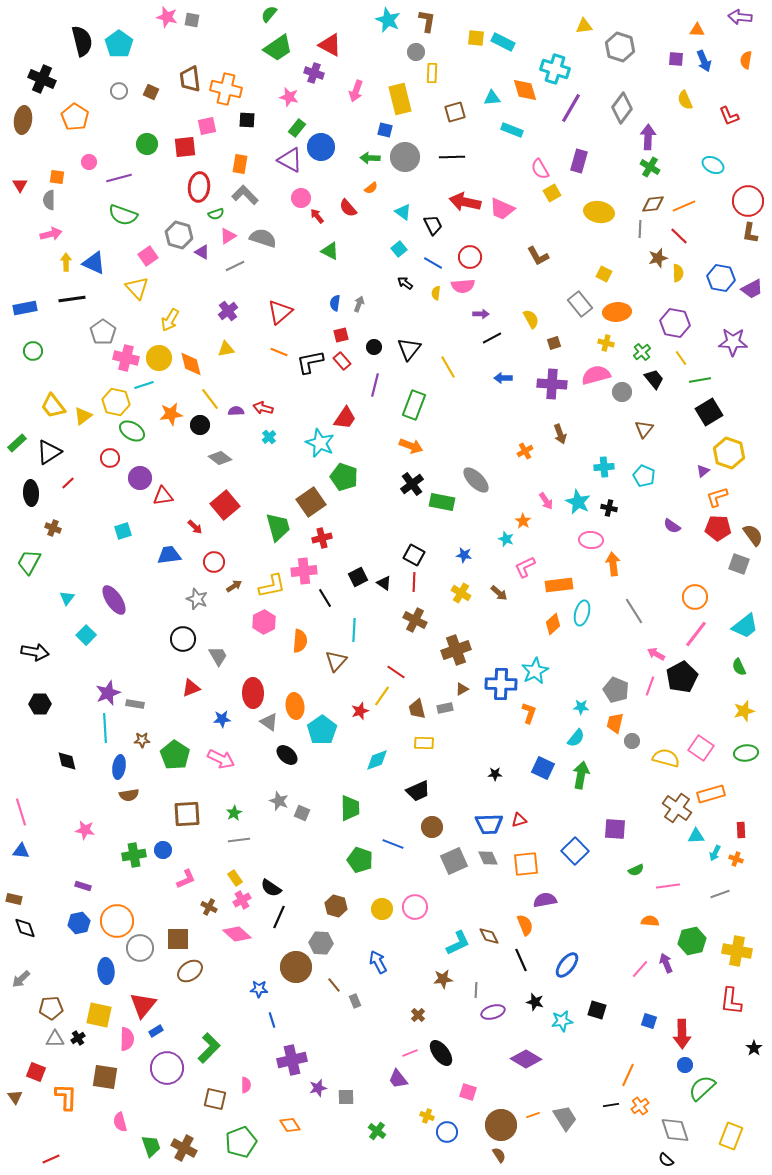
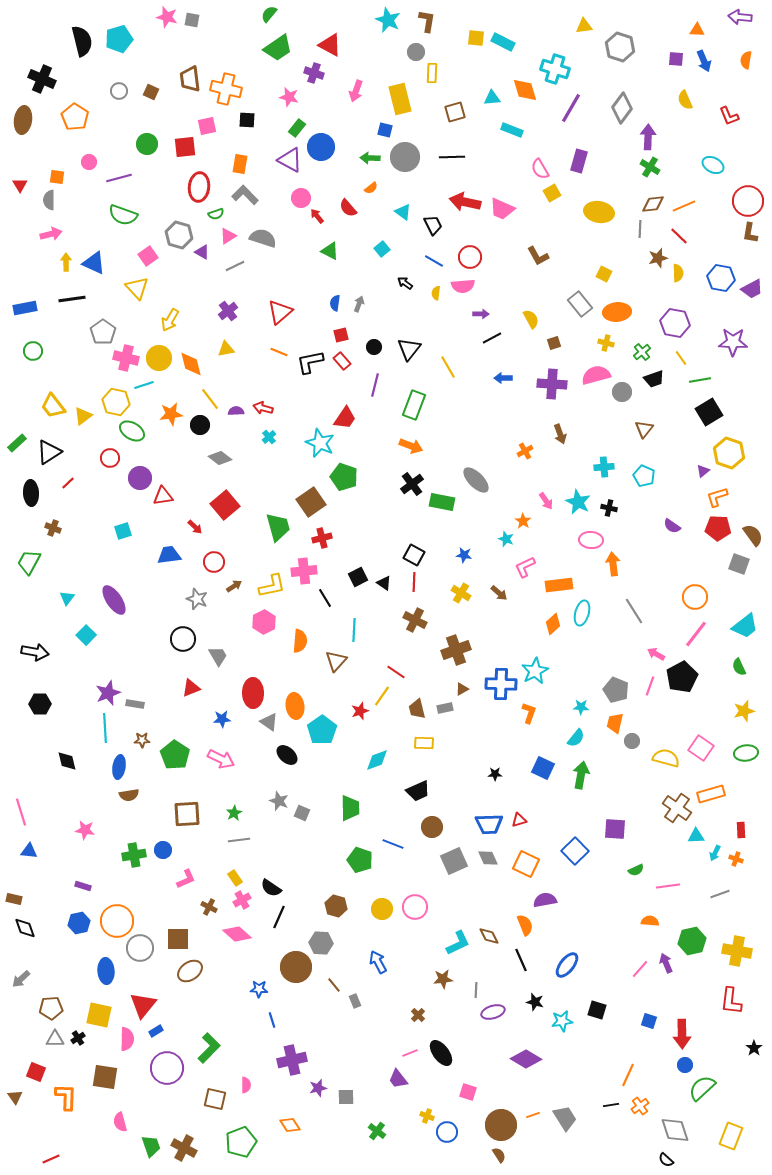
cyan pentagon at (119, 44): moved 5 px up; rotated 20 degrees clockwise
cyan square at (399, 249): moved 17 px left
blue line at (433, 263): moved 1 px right, 2 px up
black trapezoid at (654, 379): rotated 110 degrees clockwise
blue triangle at (21, 851): moved 8 px right
orange square at (526, 864): rotated 32 degrees clockwise
